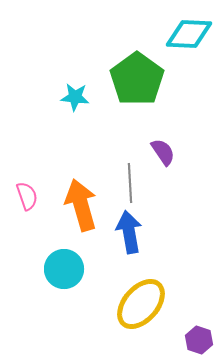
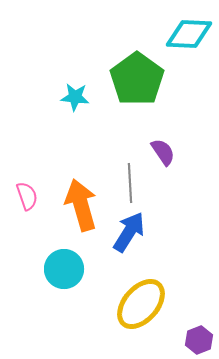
blue arrow: rotated 42 degrees clockwise
purple hexagon: rotated 20 degrees clockwise
